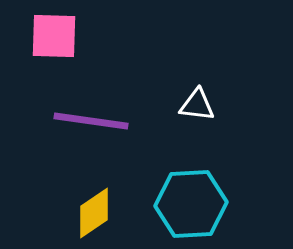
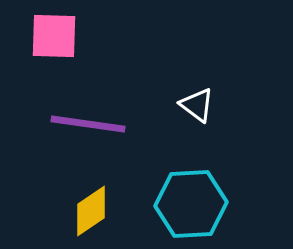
white triangle: rotated 30 degrees clockwise
purple line: moved 3 px left, 3 px down
yellow diamond: moved 3 px left, 2 px up
